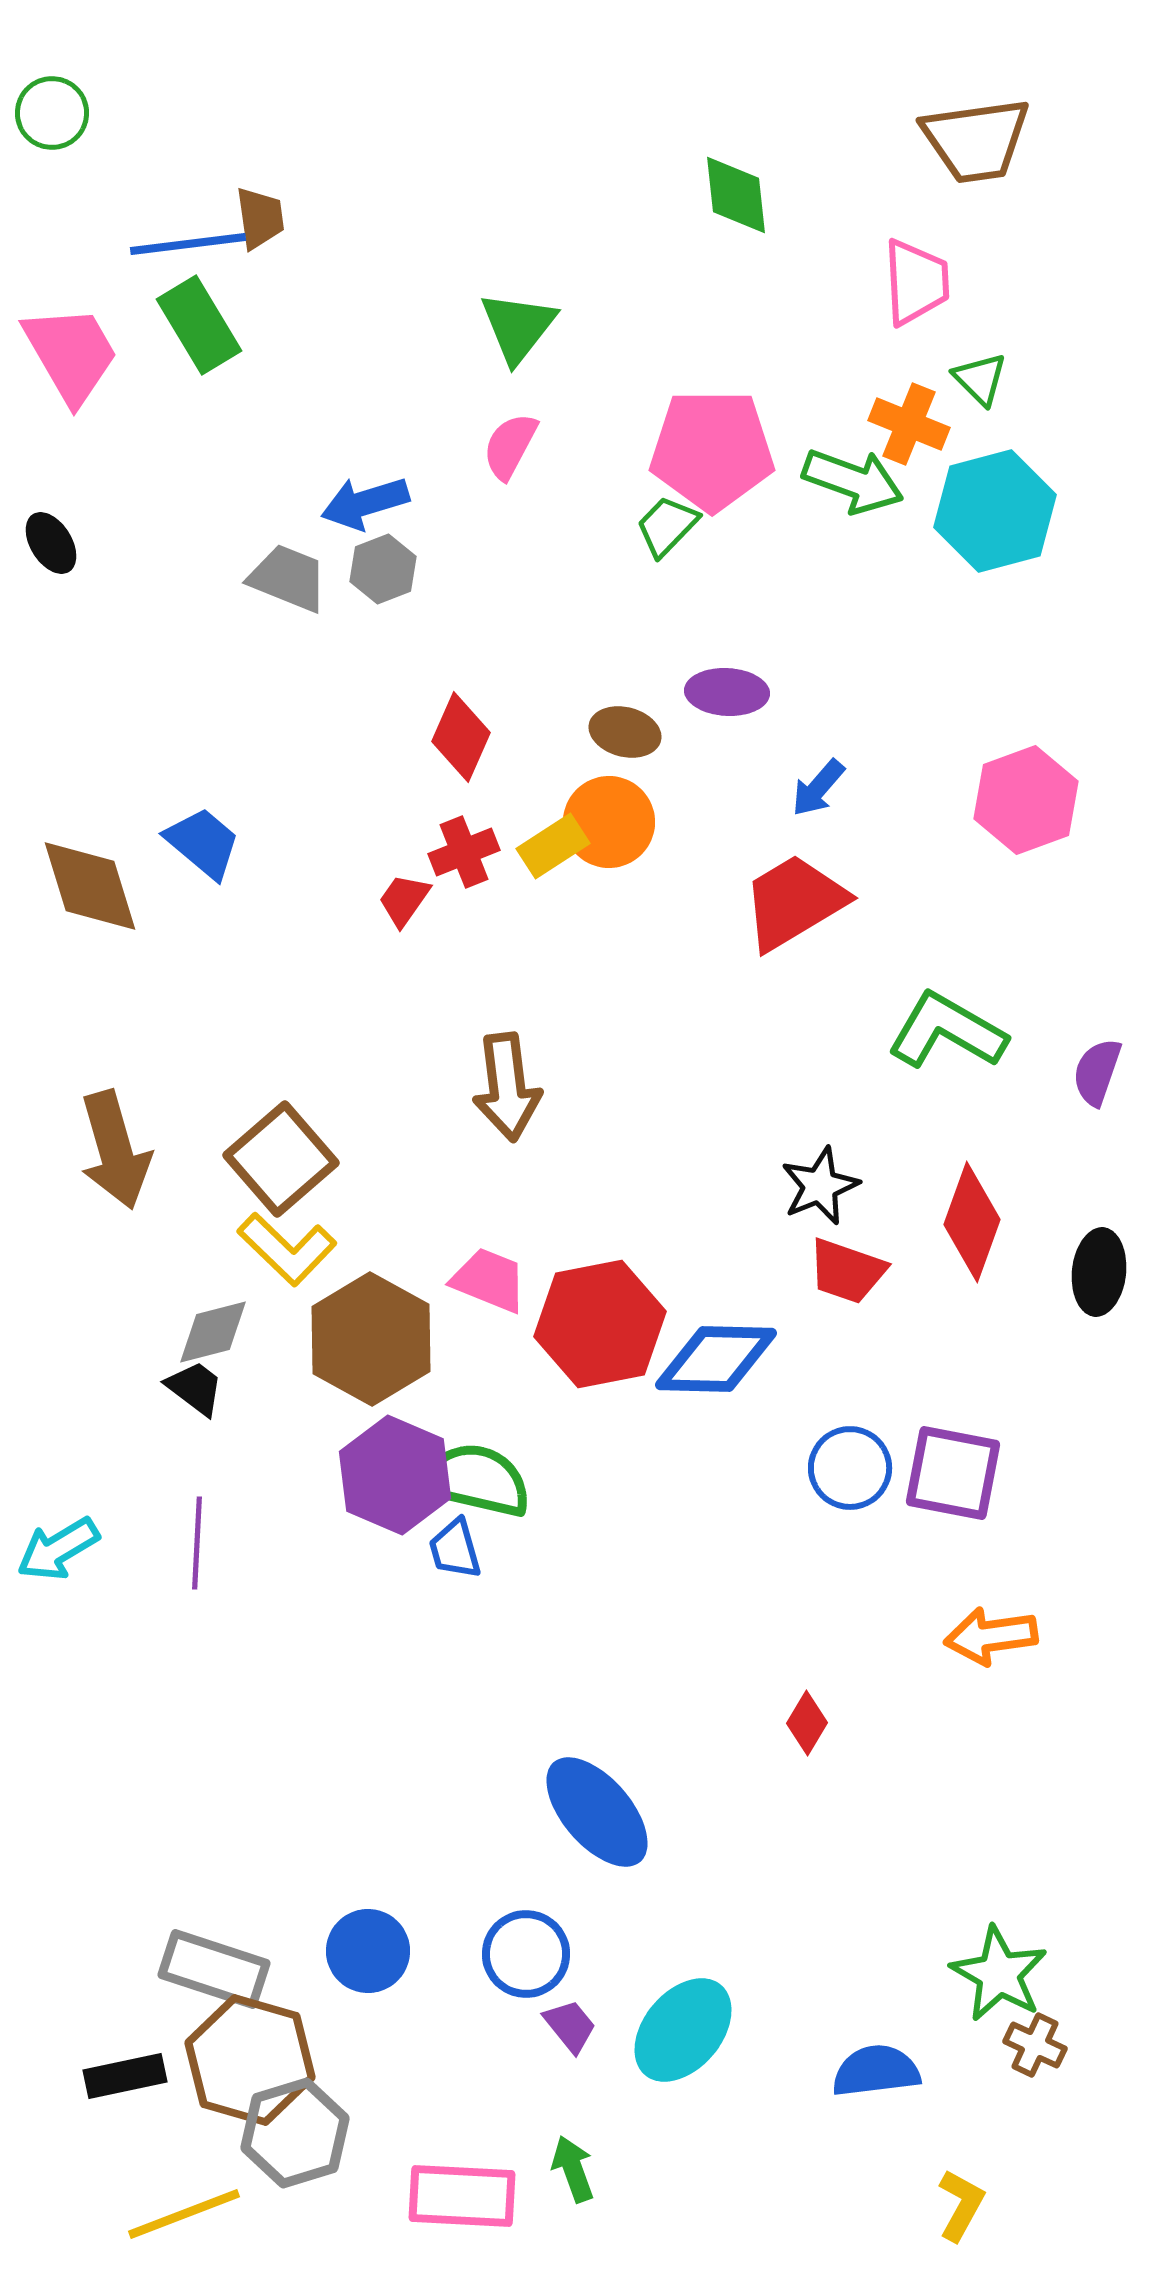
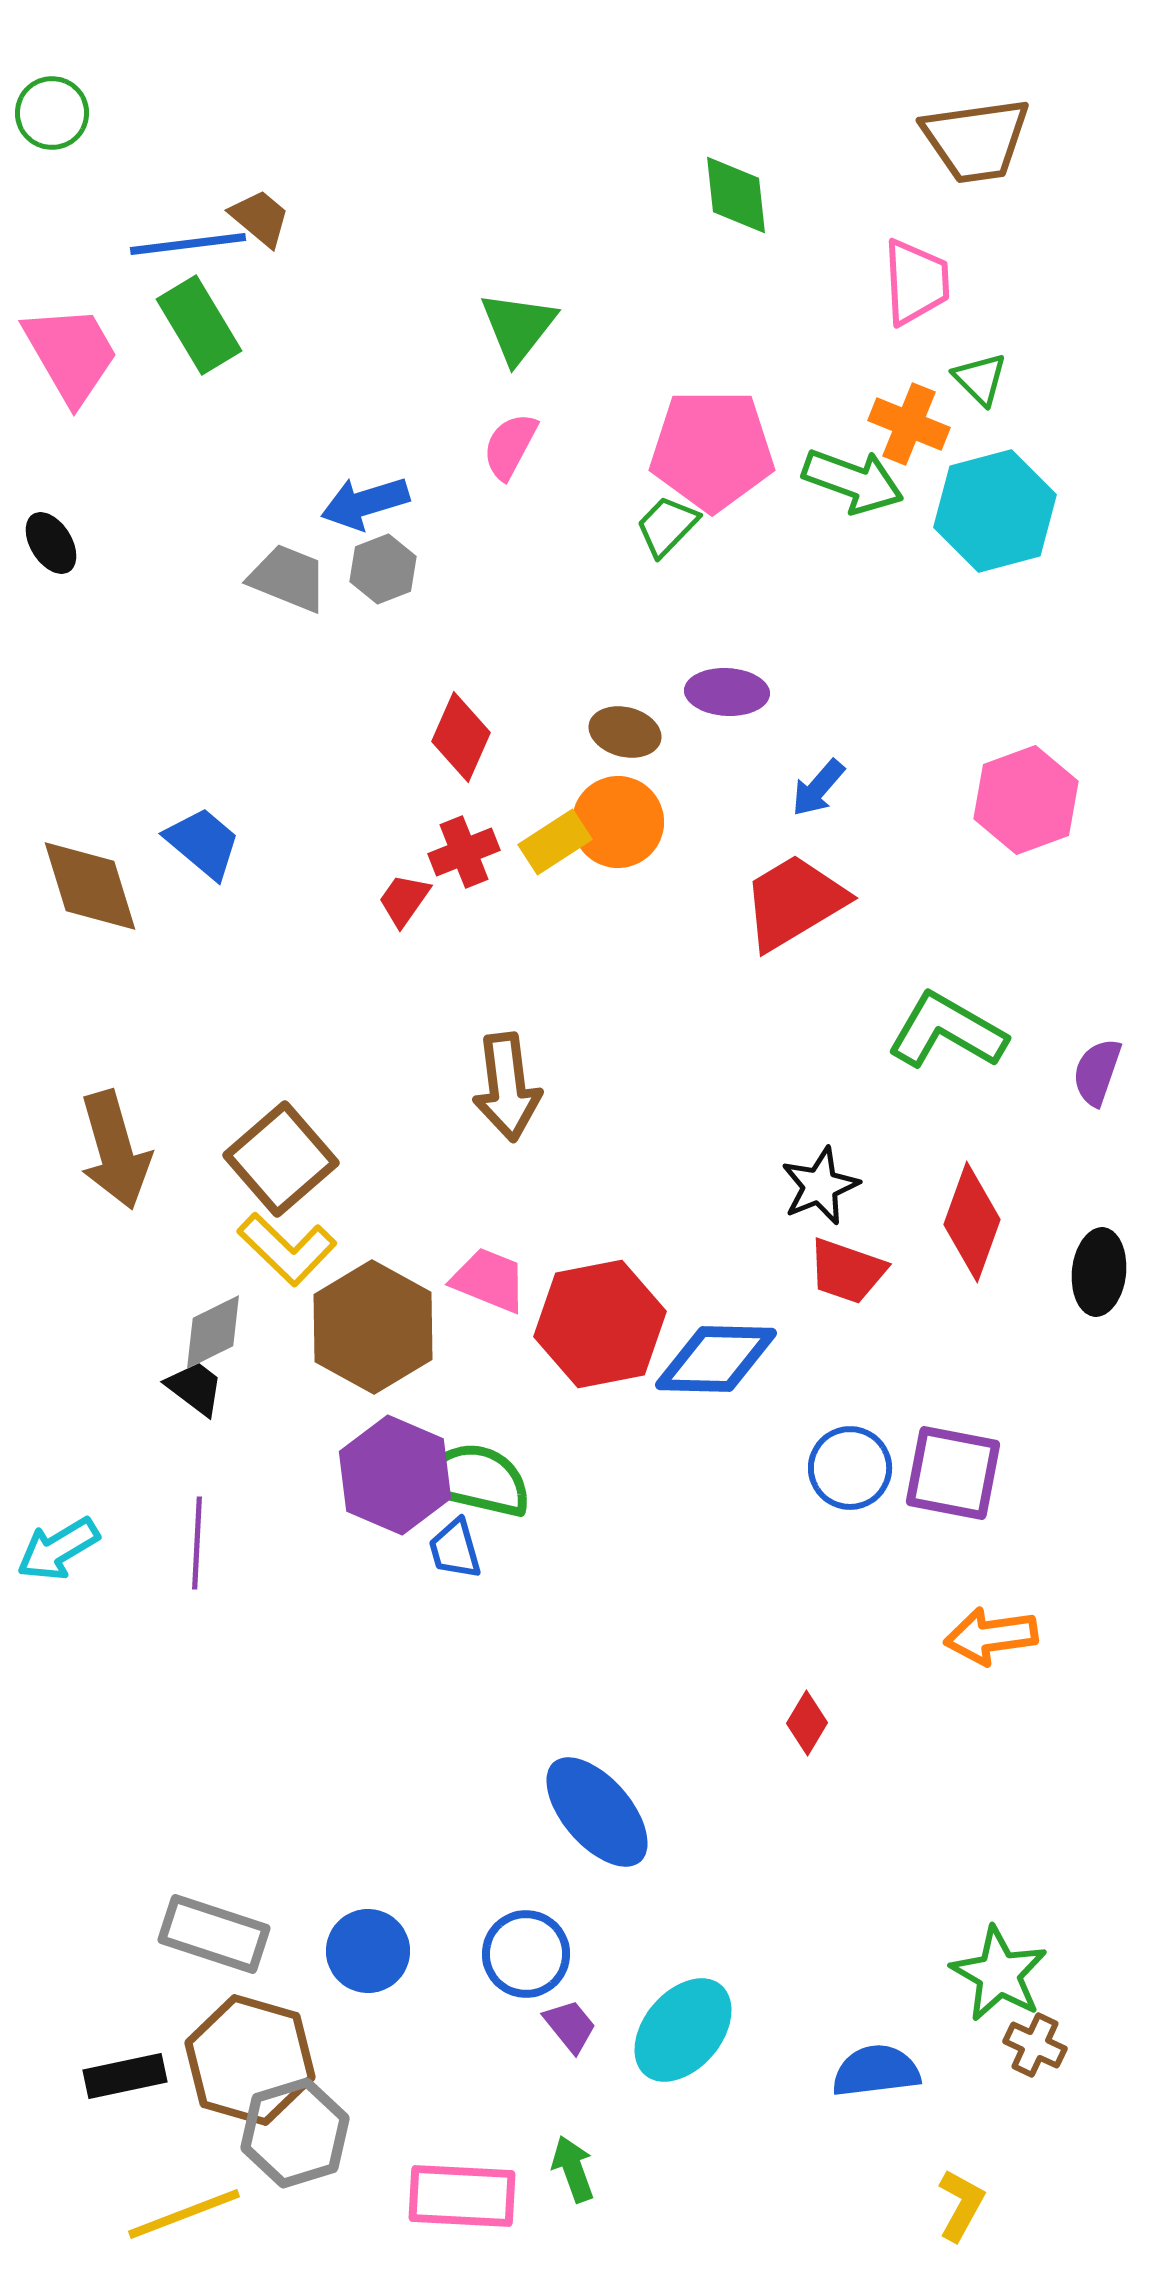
brown trapezoid at (260, 218): rotated 42 degrees counterclockwise
orange circle at (609, 822): moved 9 px right
yellow rectangle at (553, 846): moved 2 px right, 4 px up
gray diamond at (213, 1332): rotated 12 degrees counterclockwise
brown hexagon at (371, 1339): moved 2 px right, 12 px up
gray rectangle at (214, 1969): moved 35 px up
